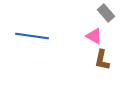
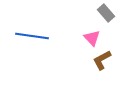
pink triangle: moved 2 px left, 2 px down; rotated 18 degrees clockwise
brown L-shape: rotated 50 degrees clockwise
